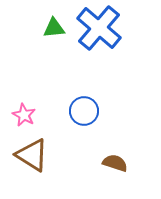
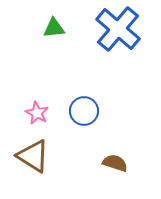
blue cross: moved 19 px right, 1 px down
pink star: moved 13 px right, 2 px up
brown triangle: moved 1 px right, 1 px down
